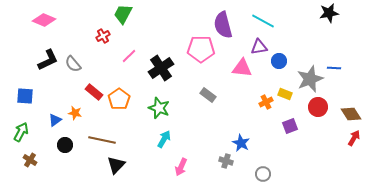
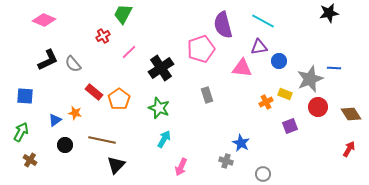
pink pentagon: rotated 20 degrees counterclockwise
pink line: moved 4 px up
gray rectangle: moved 1 px left; rotated 35 degrees clockwise
red arrow: moved 5 px left, 11 px down
